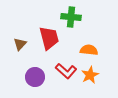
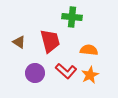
green cross: moved 1 px right
red trapezoid: moved 1 px right, 3 px down
brown triangle: moved 1 px left, 2 px up; rotated 40 degrees counterclockwise
purple circle: moved 4 px up
